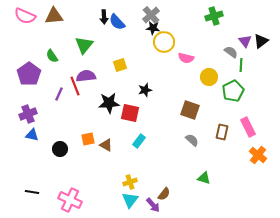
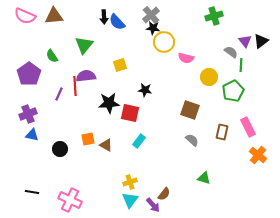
red line at (75, 86): rotated 18 degrees clockwise
black star at (145, 90): rotated 24 degrees clockwise
